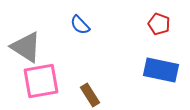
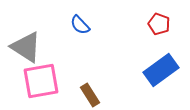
blue rectangle: rotated 48 degrees counterclockwise
